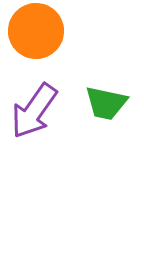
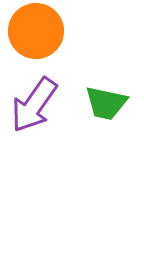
purple arrow: moved 6 px up
